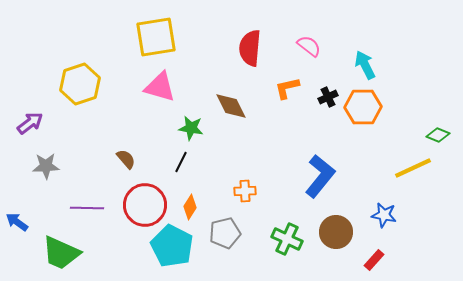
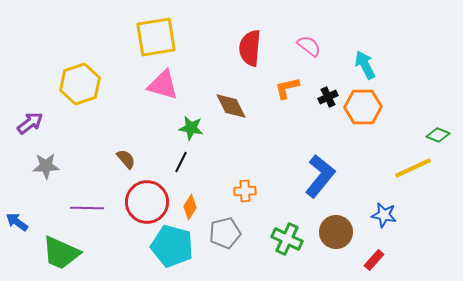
pink triangle: moved 3 px right, 2 px up
red circle: moved 2 px right, 3 px up
cyan pentagon: rotated 12 degrees counterclockwise
